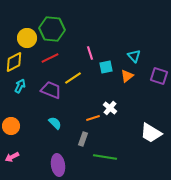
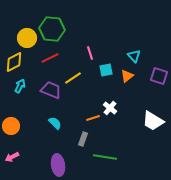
cyan square: moved 3 px down
white trapezoid: moved 2 px right, 12 px up
